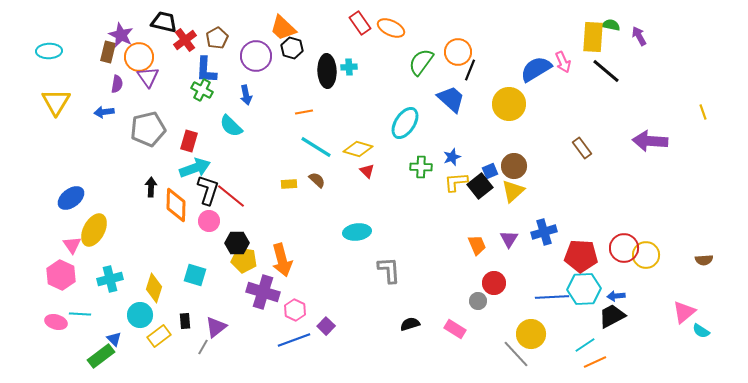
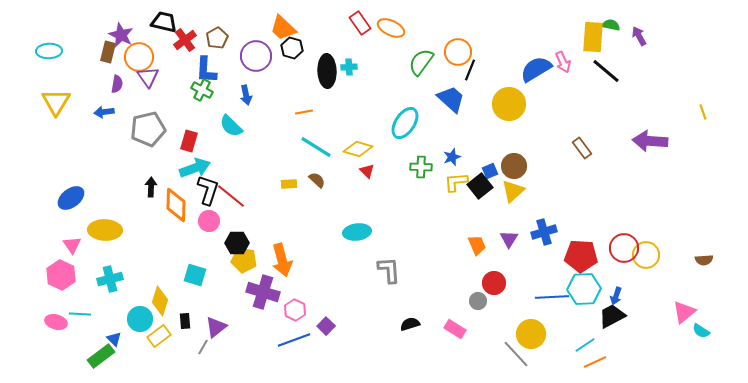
yellow ellipse at (94, 230): moved 11 px right; rotated 64 degrees clockwise
yellow diamond at (154, 288): moved 6 px right, 13 px down
blue arrow at (616, 296): rotated 66 degrees counterclockwise
cyan circle at (140, 315): moved 4 px down
